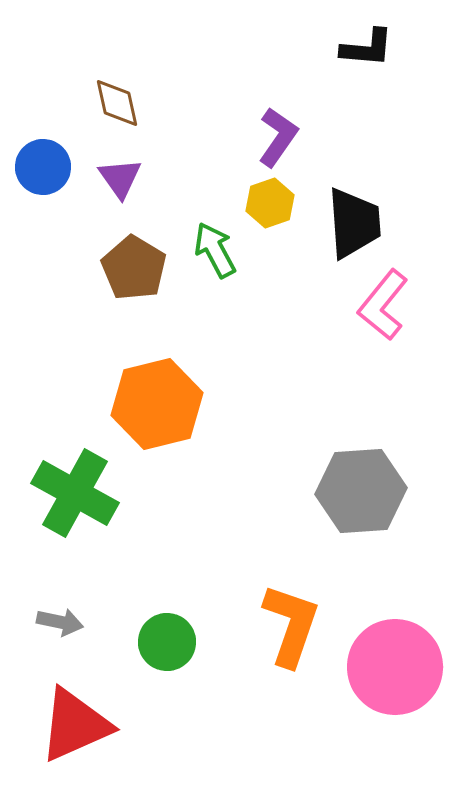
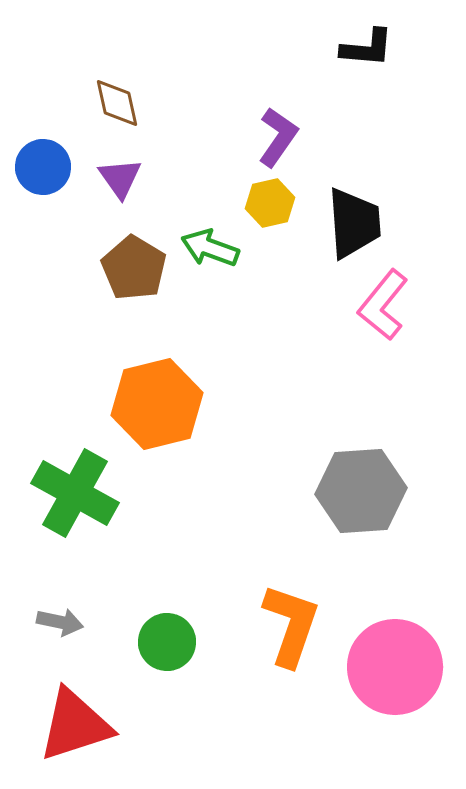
yellow hexagon: rotated 6 degrees clockwise
green arrow: moved 5 px left, 2 px up; rotated 42 degrees counterclockwise
red triangle: rotated 6 degrees clockwise
